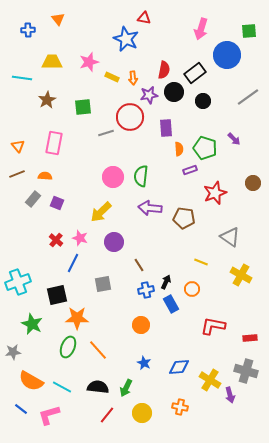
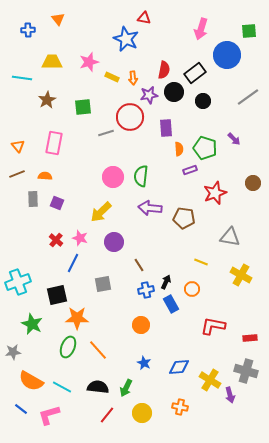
gray rectangle at (33, 199): rotated 42 degrees counterclockwise
gray triangle at (230, 237): rotated 25 degrees counterclockwise
